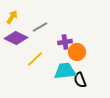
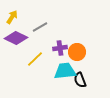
purple cross: moved 5 px left, 6 px down
